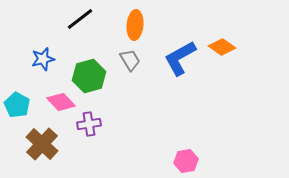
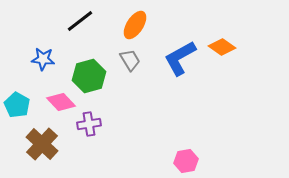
black line: moved 2 px down
orange ellipse: rotated 28 degrees clockwise
blue star: rotated 20 degrees clockwise
